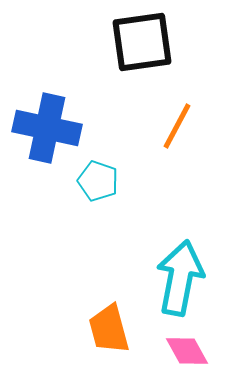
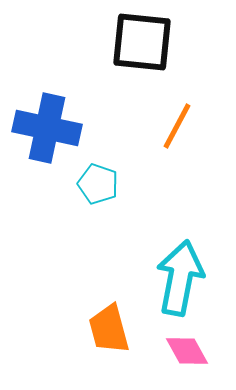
black square: rotated 14 degrees clockwise
cyan pentagon: moved 3 px down
